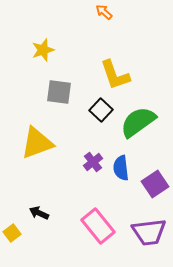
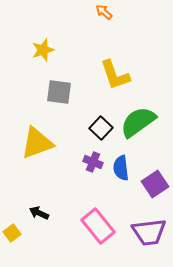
black square: moved 18 px down
purple cross: rotated 30 degrees counterclockwise
